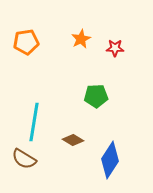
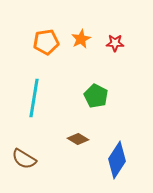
orange pentagon: moved 20 px right
red star: moved 5 px up
green pentagon: rotated 30 degrees clockwise
cyan line: moved 24 px up
brown diamond: moved 5 px right, 1 px up
blue diamond: moved 7 px right
